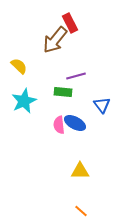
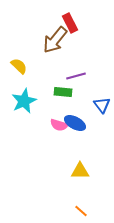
pink semicircle: rotated 66 degrees counterclockwise
